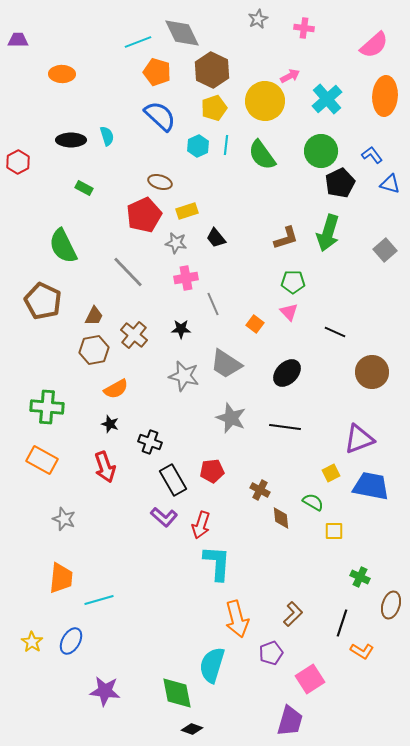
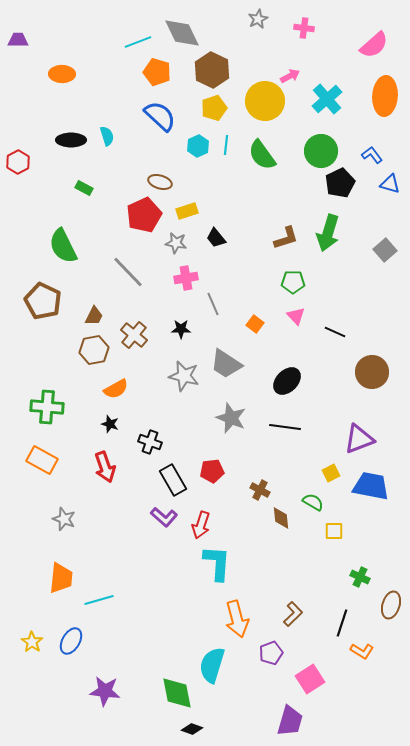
pink triangle at (289, 312): moved 7 px right, 4 px down
black ellipse at (287, 373): moved 8 px down
